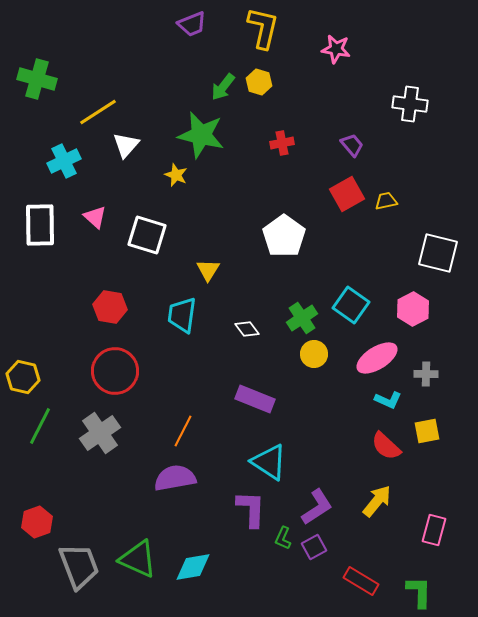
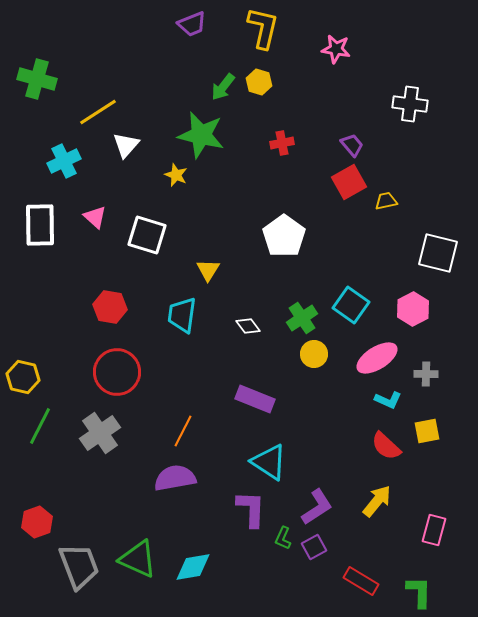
red square at (347, 194): moved 2 px right, 12 px up
white diamond at (247, 329): moved 1 px right, 3 px up
red circle at (115, 371): moved 2 px right, 1 px down
